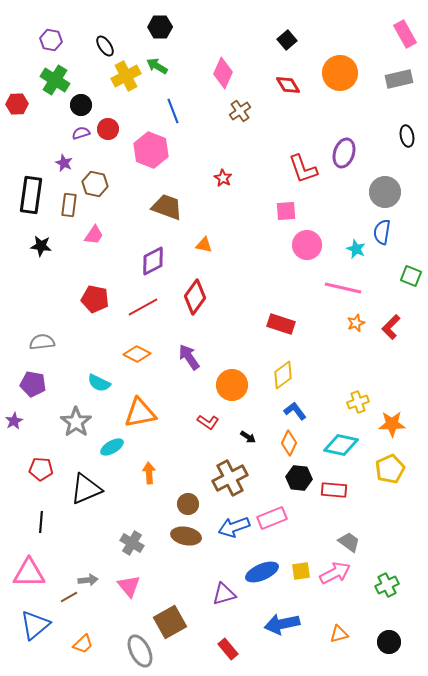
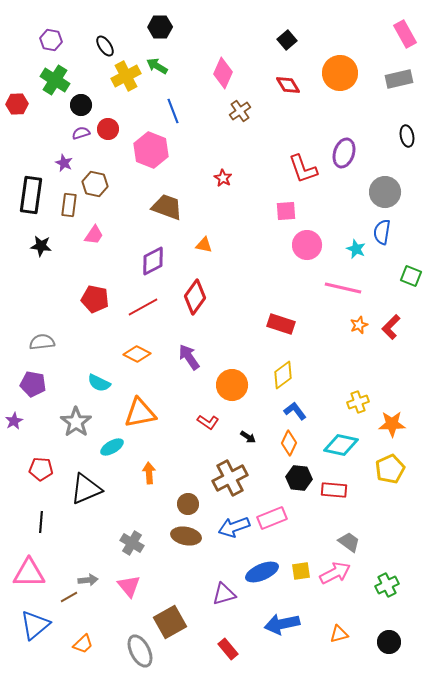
orange star at (356, 323): moved 3 px right, 2 px down
